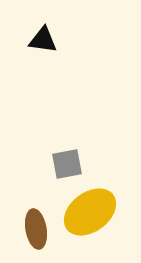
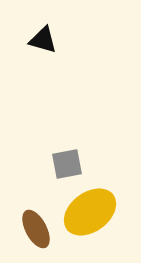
black triangle: rotated 8 degrees clockwise
brown ellipse: rotated 18 degrees counterclockwise
